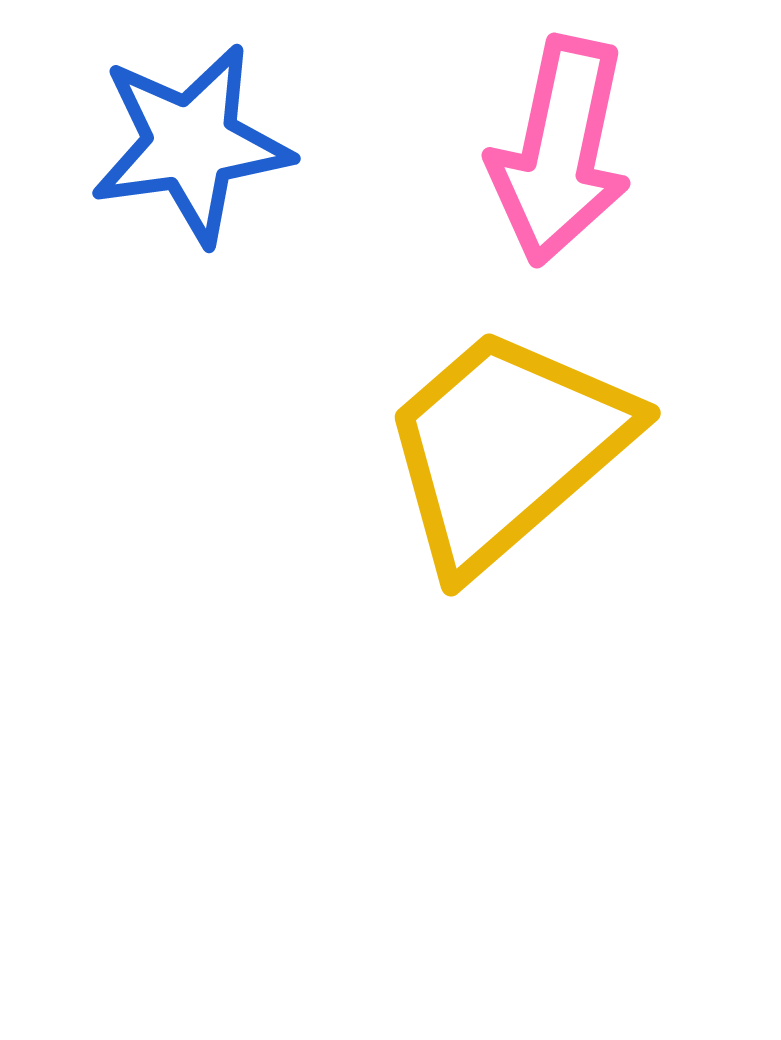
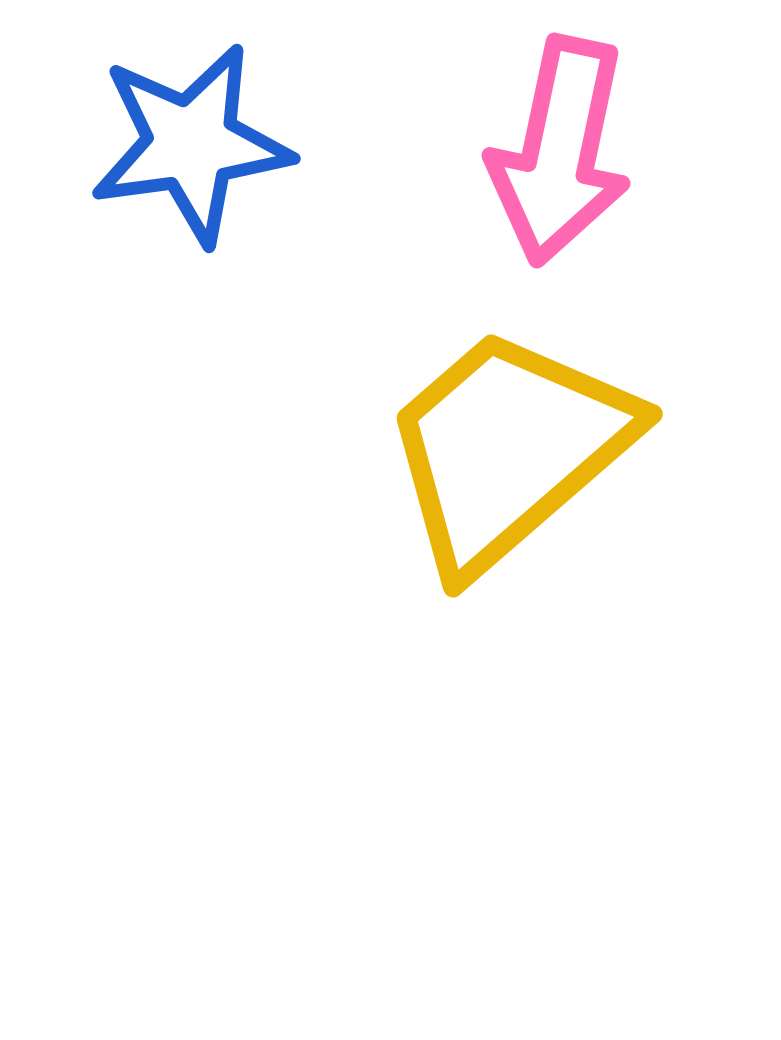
yellow trapezoid: moved 2 px right, 1 px down
